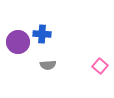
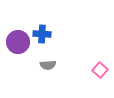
pink square: moved 4 px down
